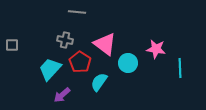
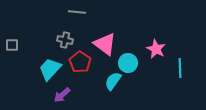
pink star: rotated 18 degrees clockwise
cyan semicircle: moved 14 px right, 1 px up
